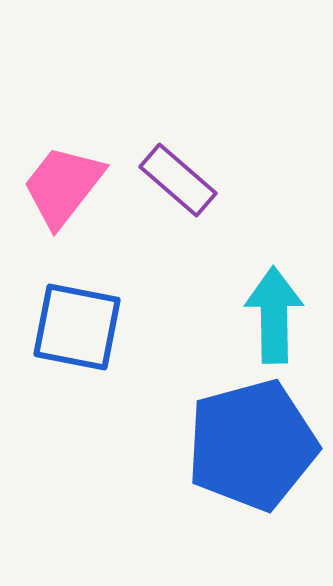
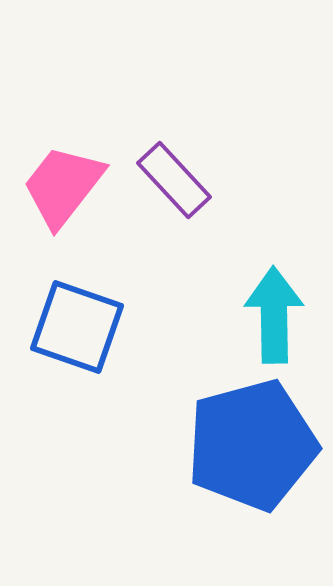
purple rectangle: moved 4 px left; rotated 6 degrees clockwise
blue square: rotated 8 degrees clockwise
